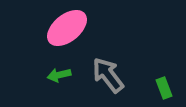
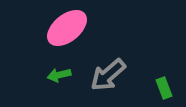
gray arrow: rotated 93 degrees counterclockwise
